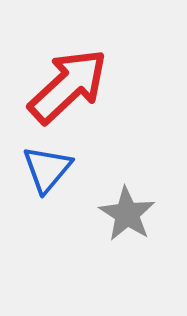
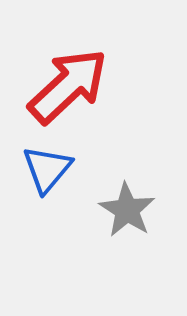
gray star: moved 4 px up
